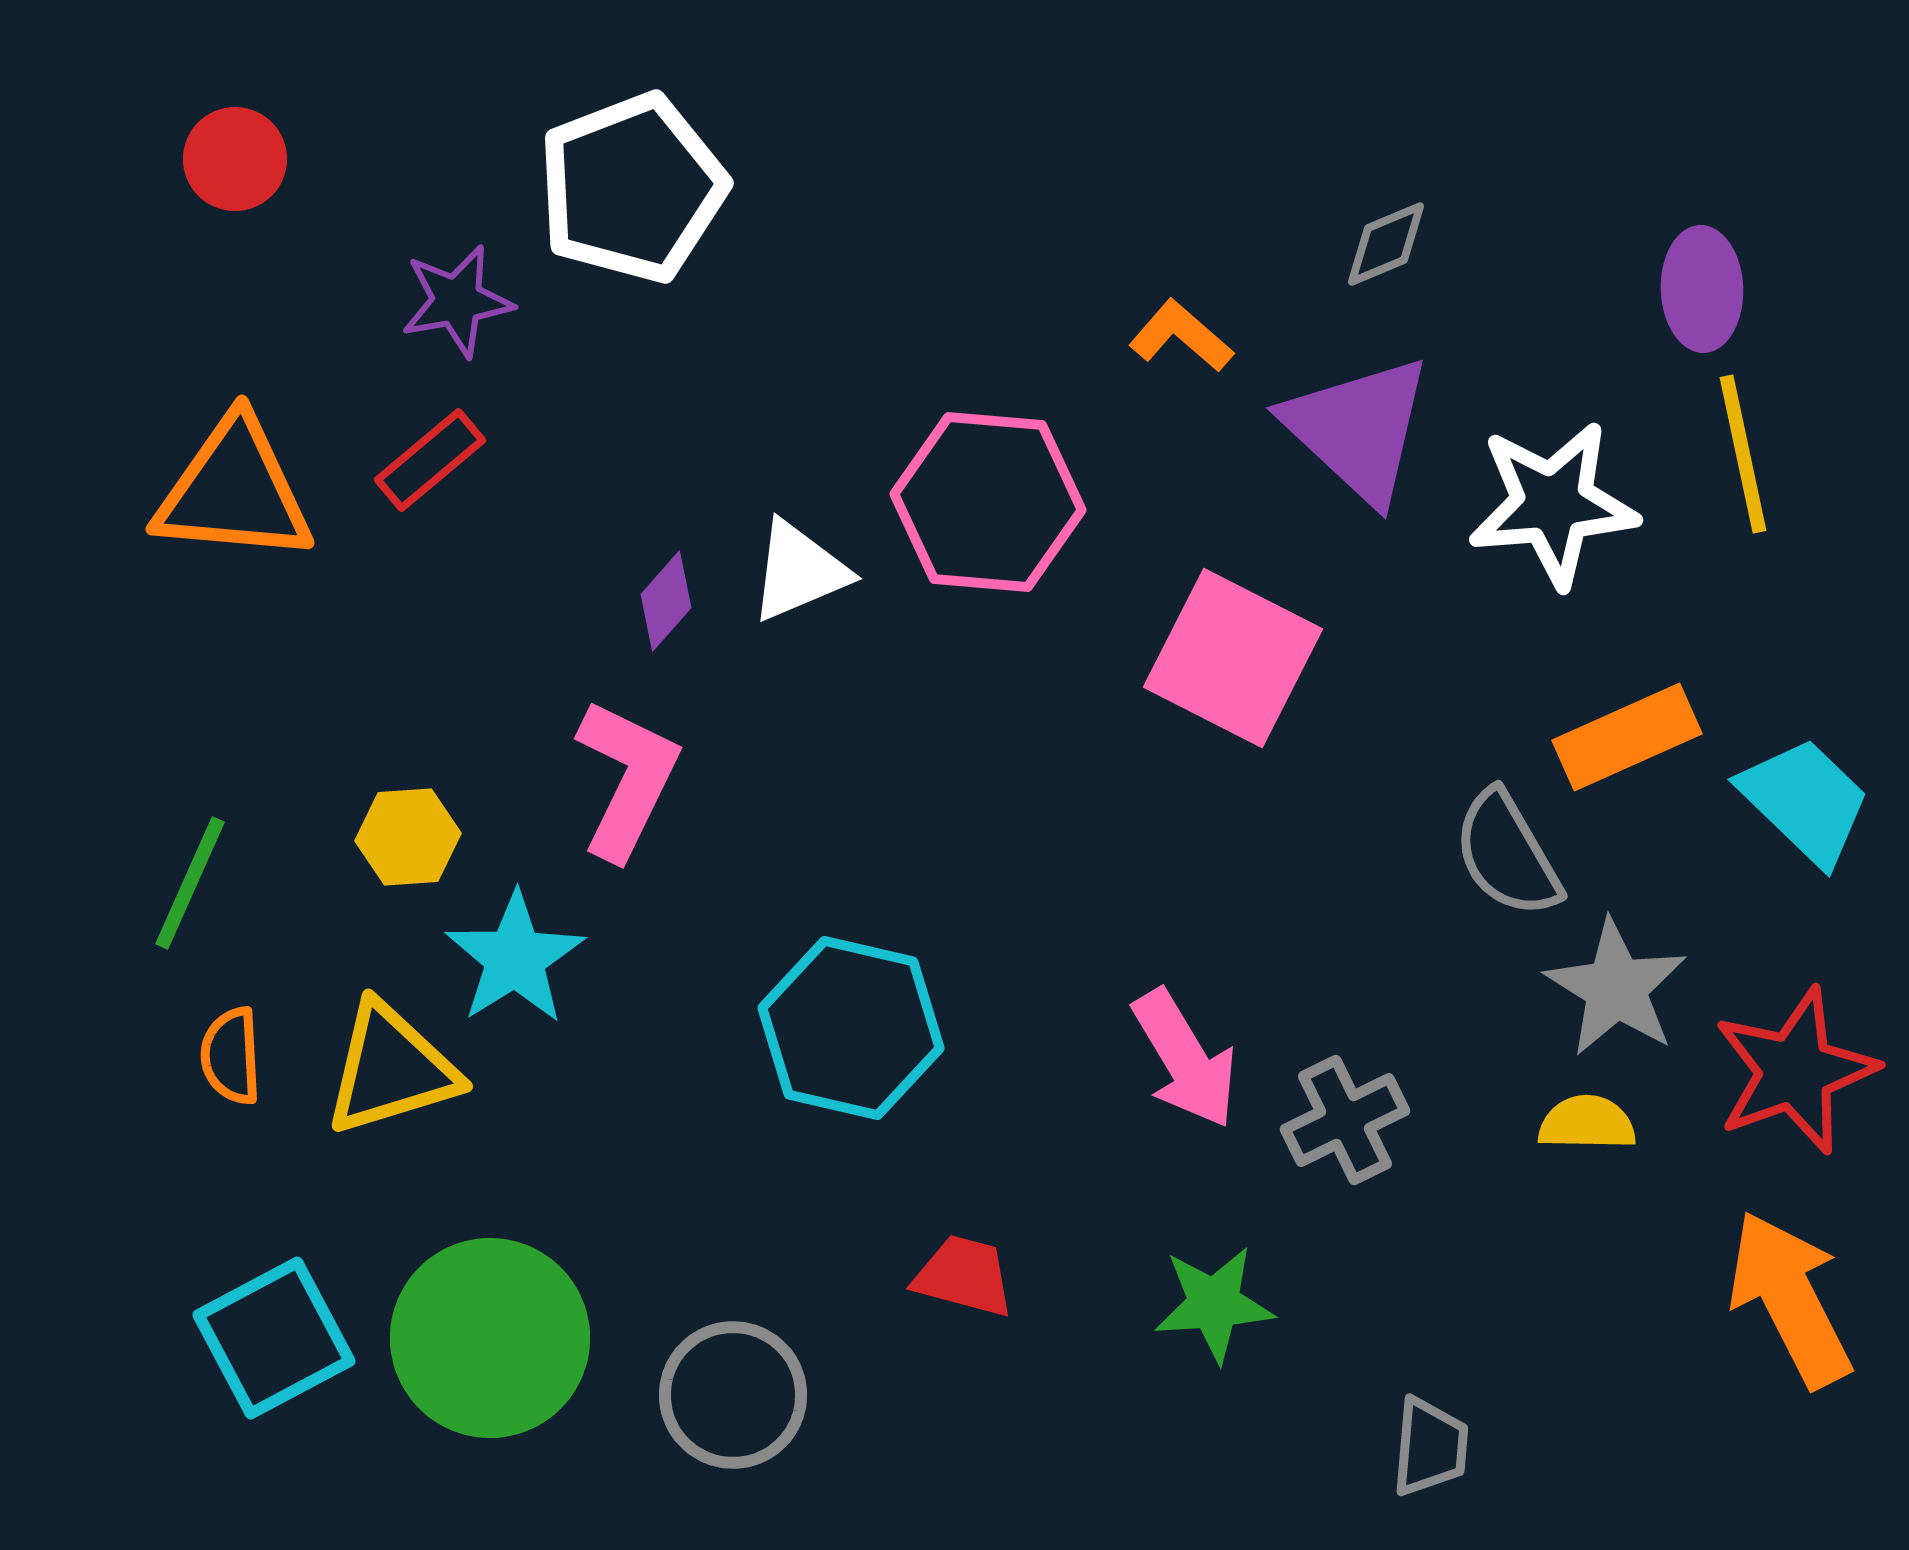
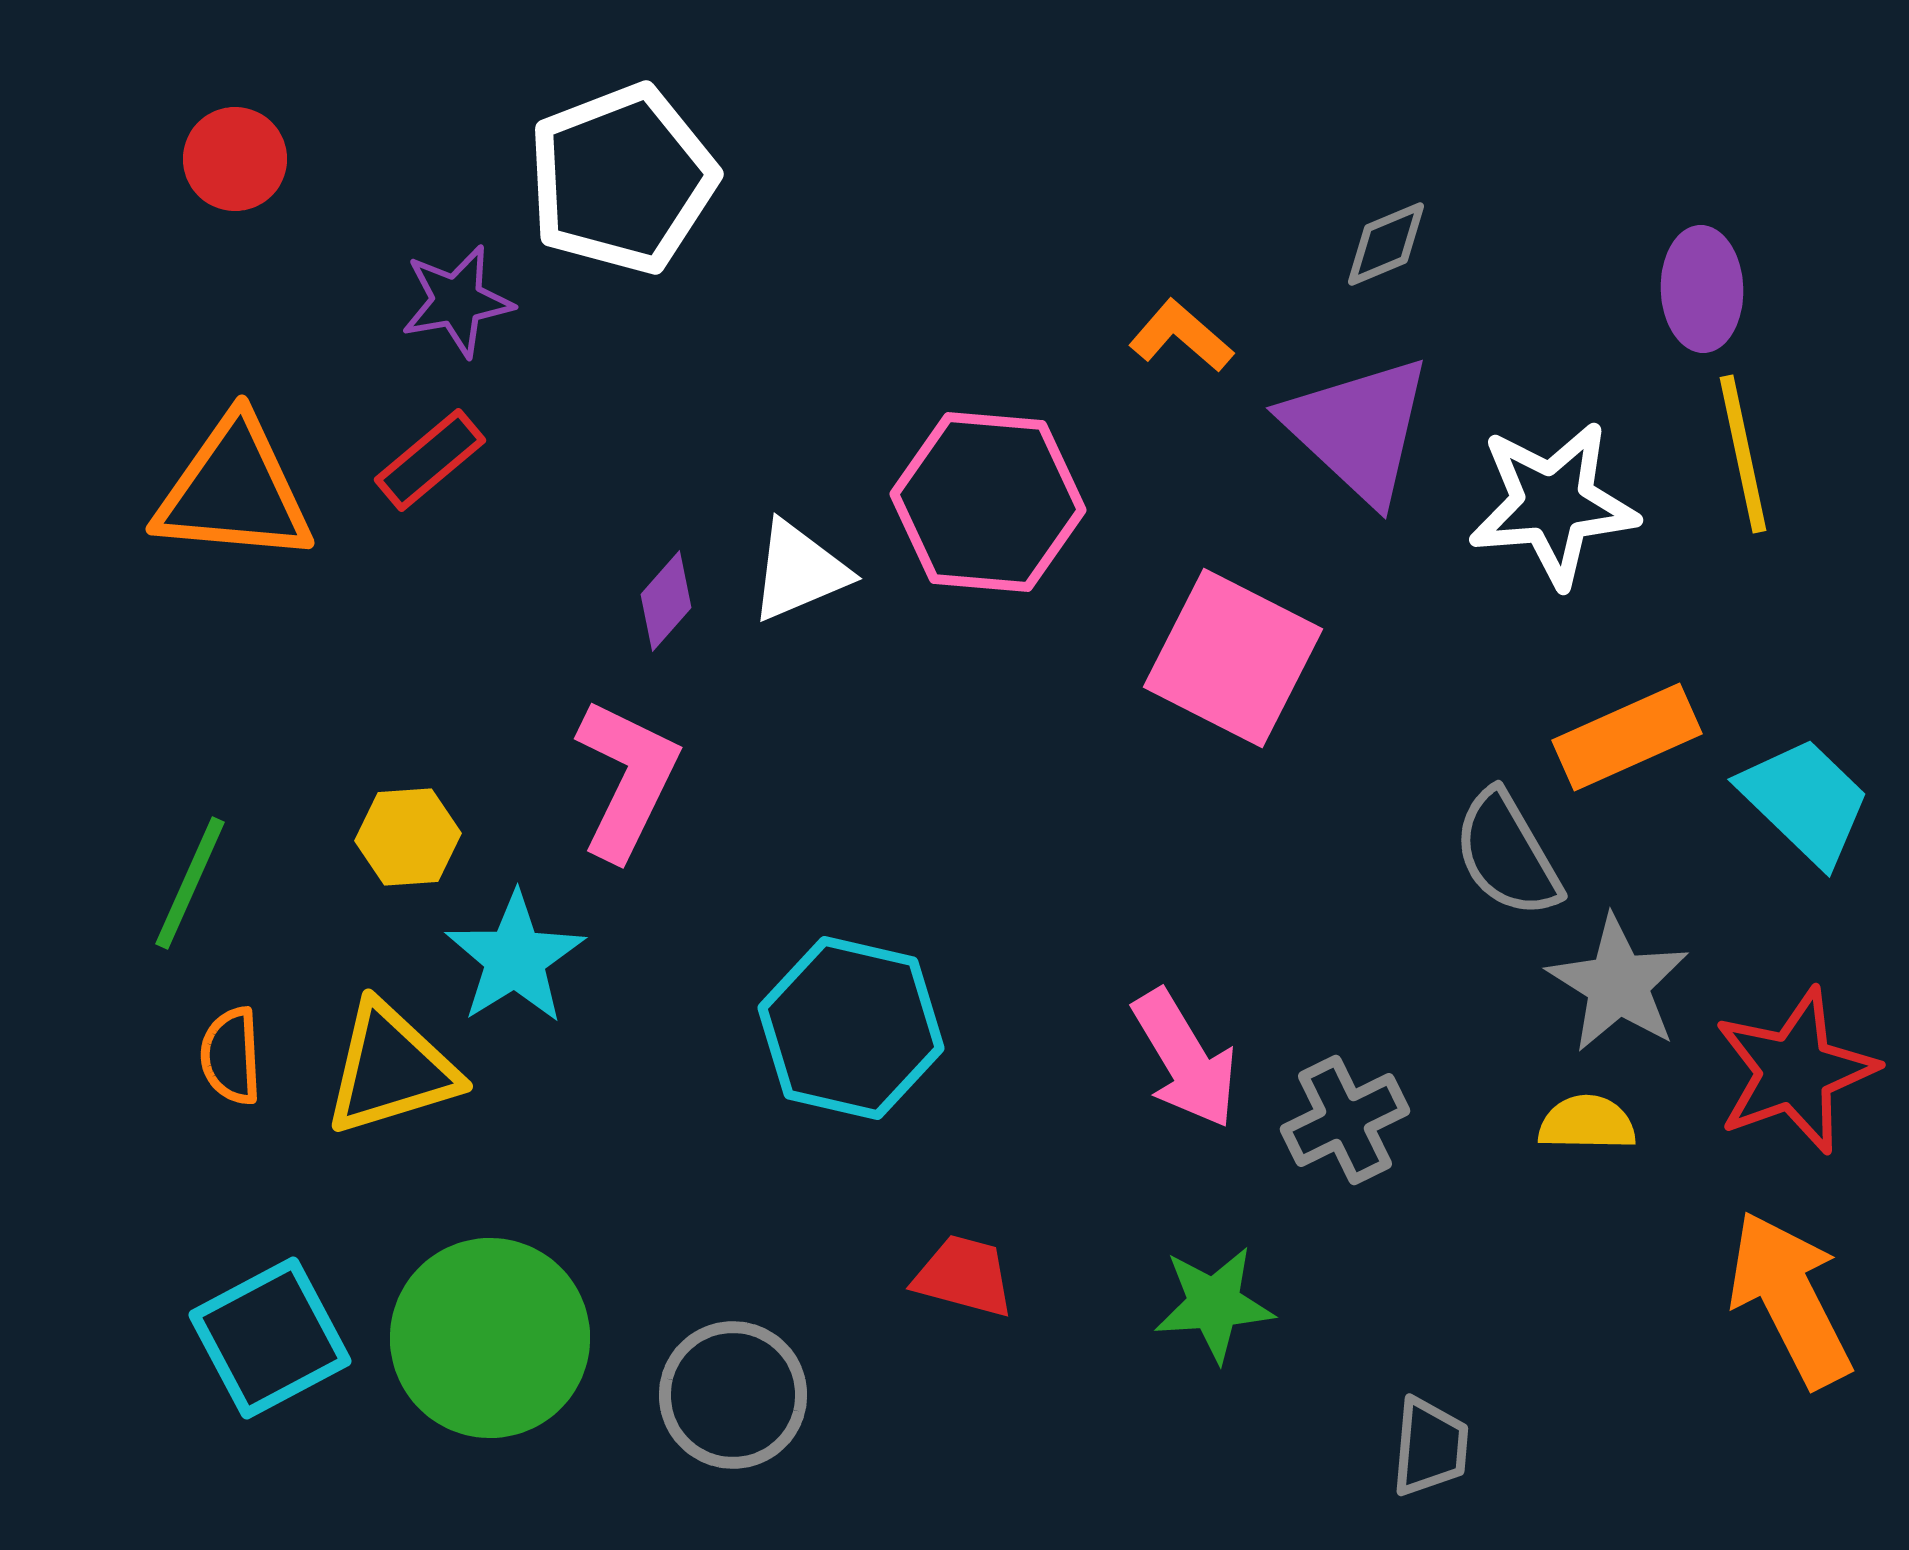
white pentagon: moved 10 px left, 9 px up
gray star: moved 2 px right, 4 px up
cyan square: moved 4 px left
